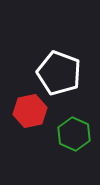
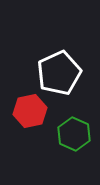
white pentagon: rotated 27 degrees clockwise
